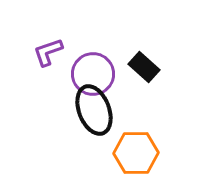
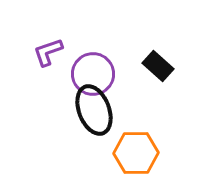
black rectangle: moved 14 px right, 1 px up
